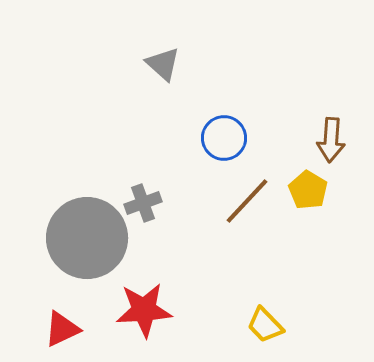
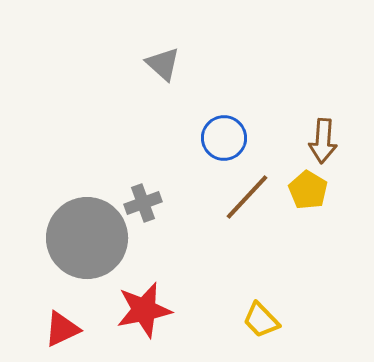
brown arrow: moved 8 px left, 1 px down
brown line: moved 4 px up
red star: rotated 8 degrees counterclockwise
yellow trapezoid: moved 4 px left, 5 px up
